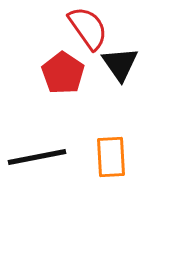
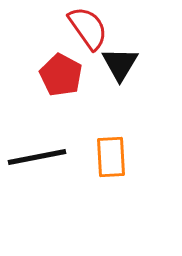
black triangle: rotated 6 degrees clockwise
red pentagon: moved 2 px left, 2 px down; rotated 6 degrees counterclockwise
